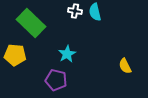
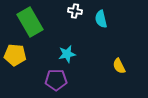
cyan semicircle: moved 6 px right, 7 px down
green rectangle: moved 1 px left, 1 px up; rotated 16 degrees clockwise
cyan star: rotated 18 degrees clockwise
yellow semicircle: moved 6 px left
purple pentagon: rotated 15 degrees counterclockwise
